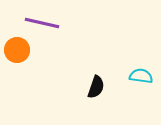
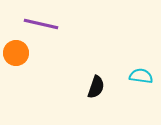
purple line: moved 1 px left, 1 px down
orange circle: moved 1 px left, 3 px down
